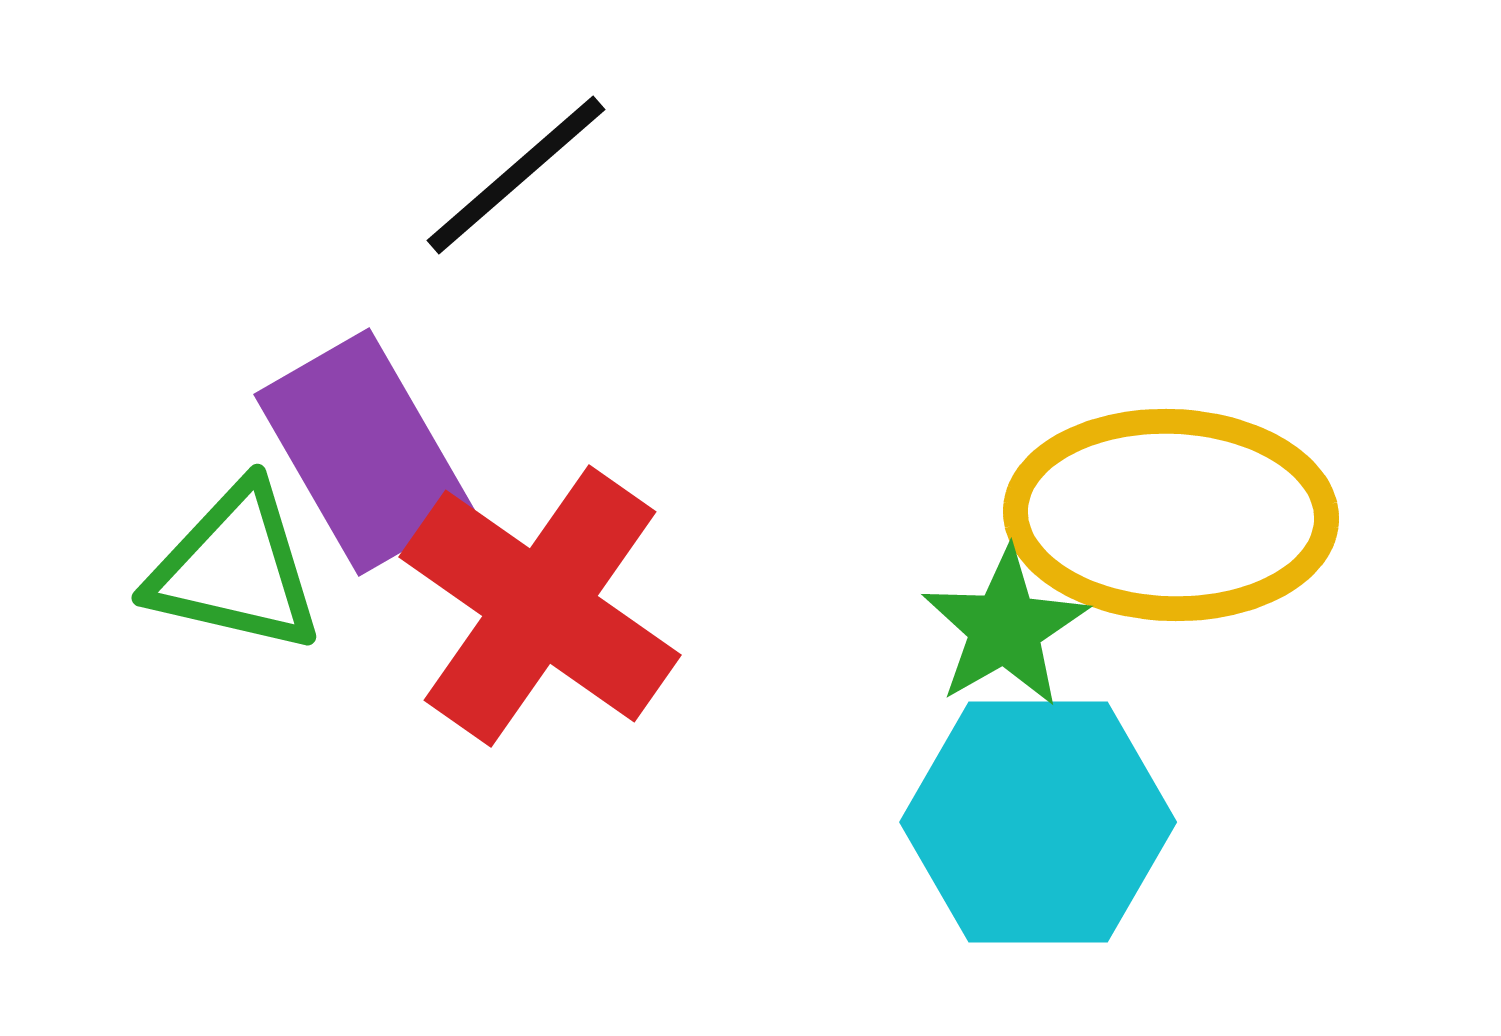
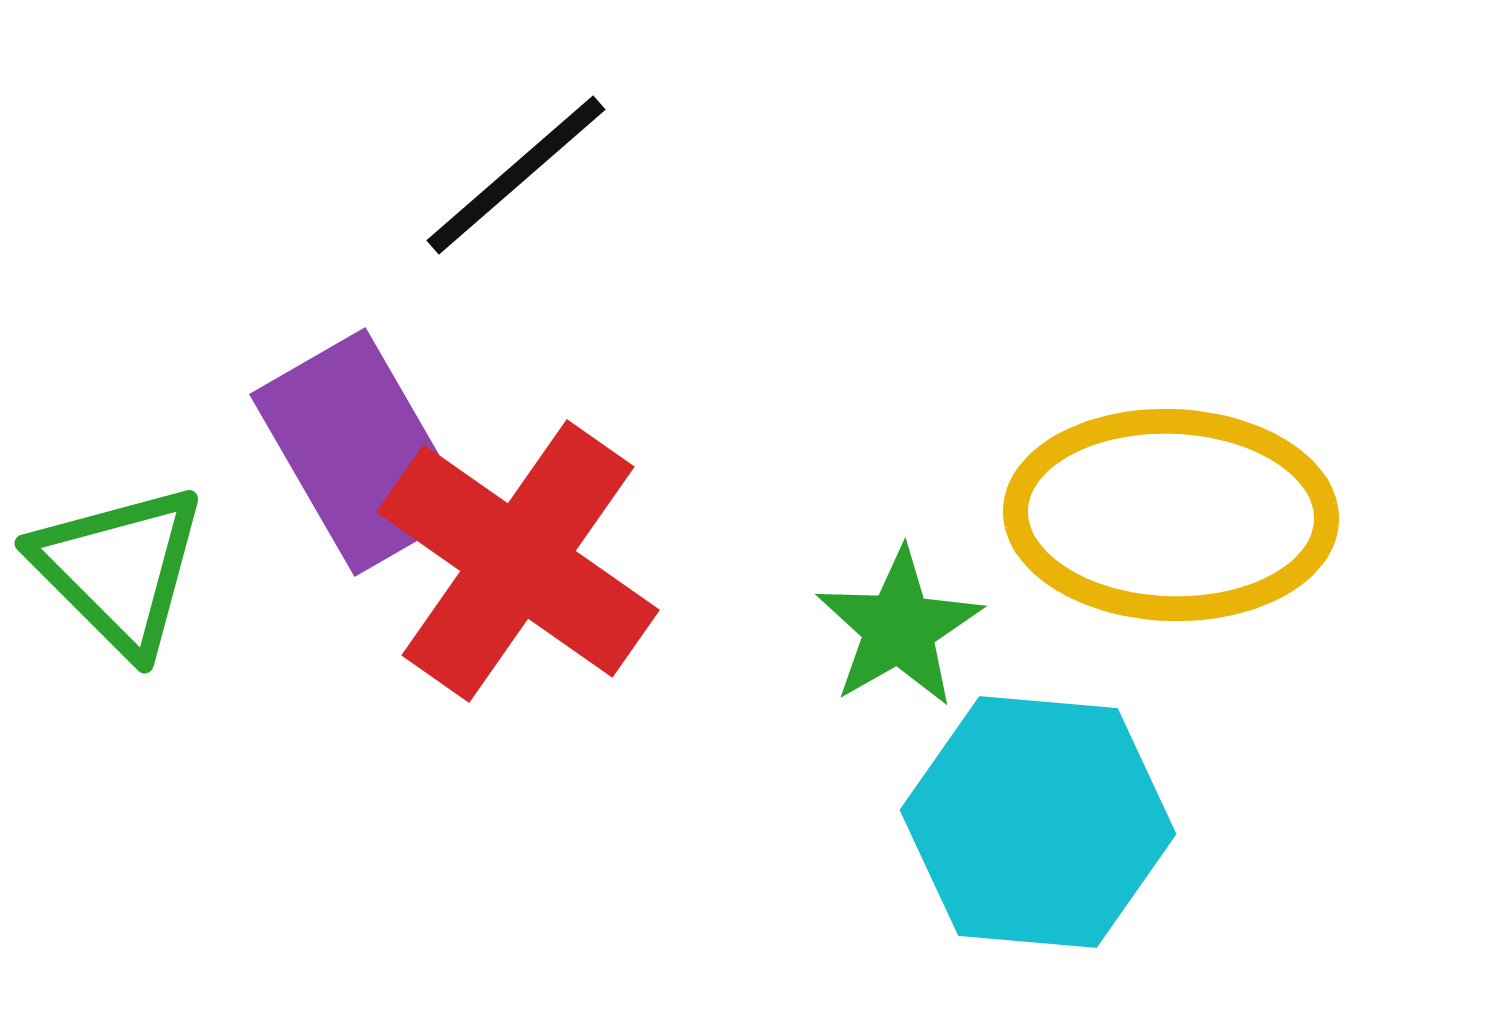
purple rectangle: moved 4 px left
green triangle: moved 116 px left; rotated 32 degrees clockwise
red cross: moved 22 px left, 45 px up
green star: moved 106 px left
cyan hexagon: rotated 5 degrees clockwise
